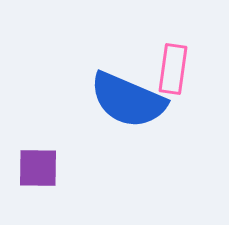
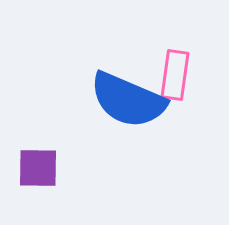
pink rectangle: moved 2 px right, 6 px down
